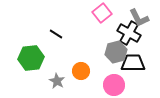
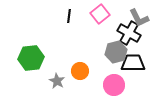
pink square: moved 2 px left, 1 px down
black line: moved 13 px right, 18 px up; rotated 64 degrees clockwise
orange circle: moved 1 px left
